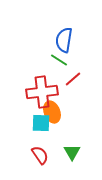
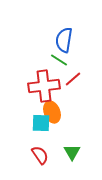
red cross: moved 2 px right, 6 px up
